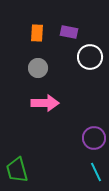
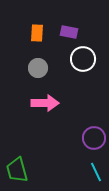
white circle: moved 7 px left, 2 px down
